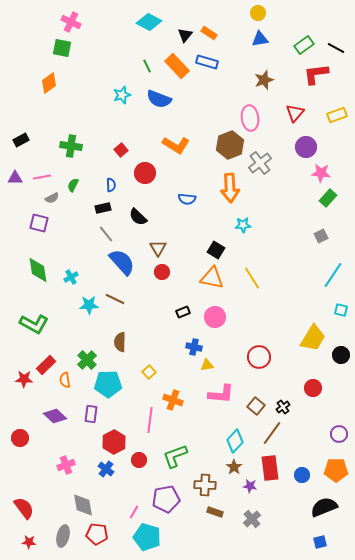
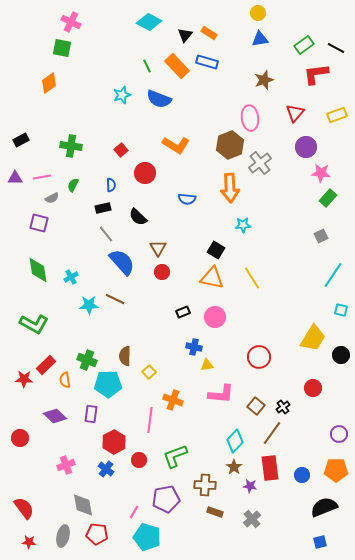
brown semicircle at (120, 342): moved 5 px right, 14 px down
green cross at (87, 360): rotated 24 degrees counterclockwise
